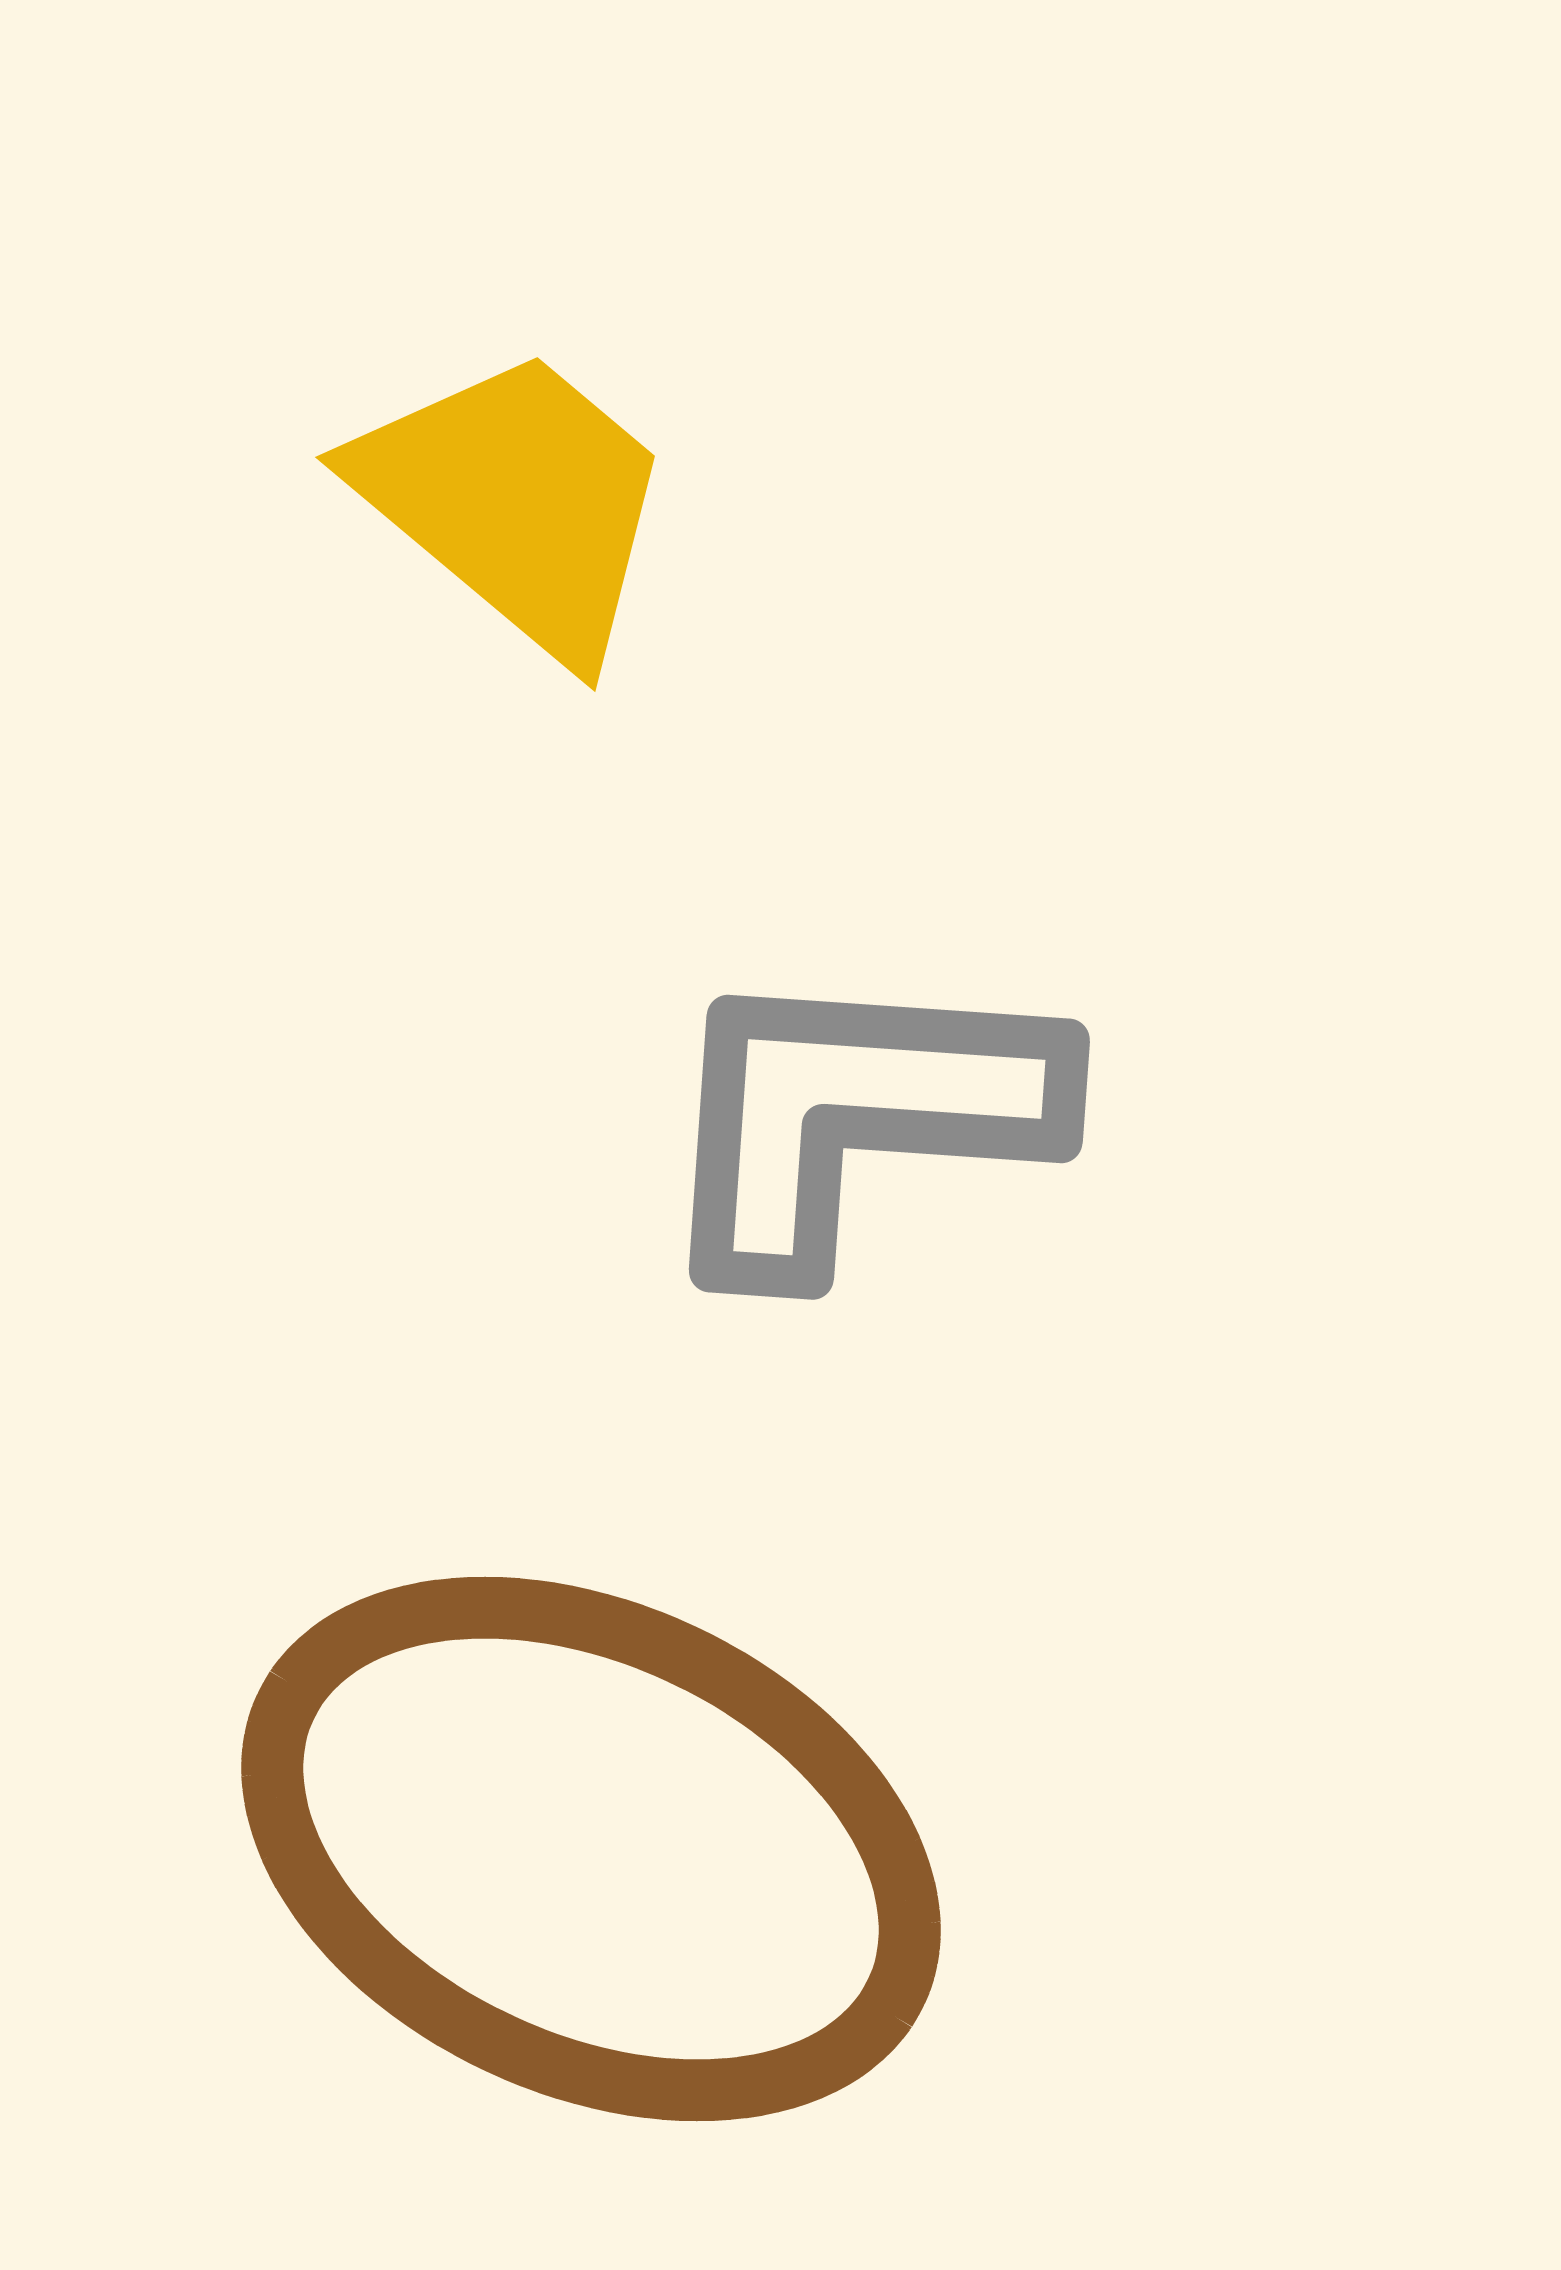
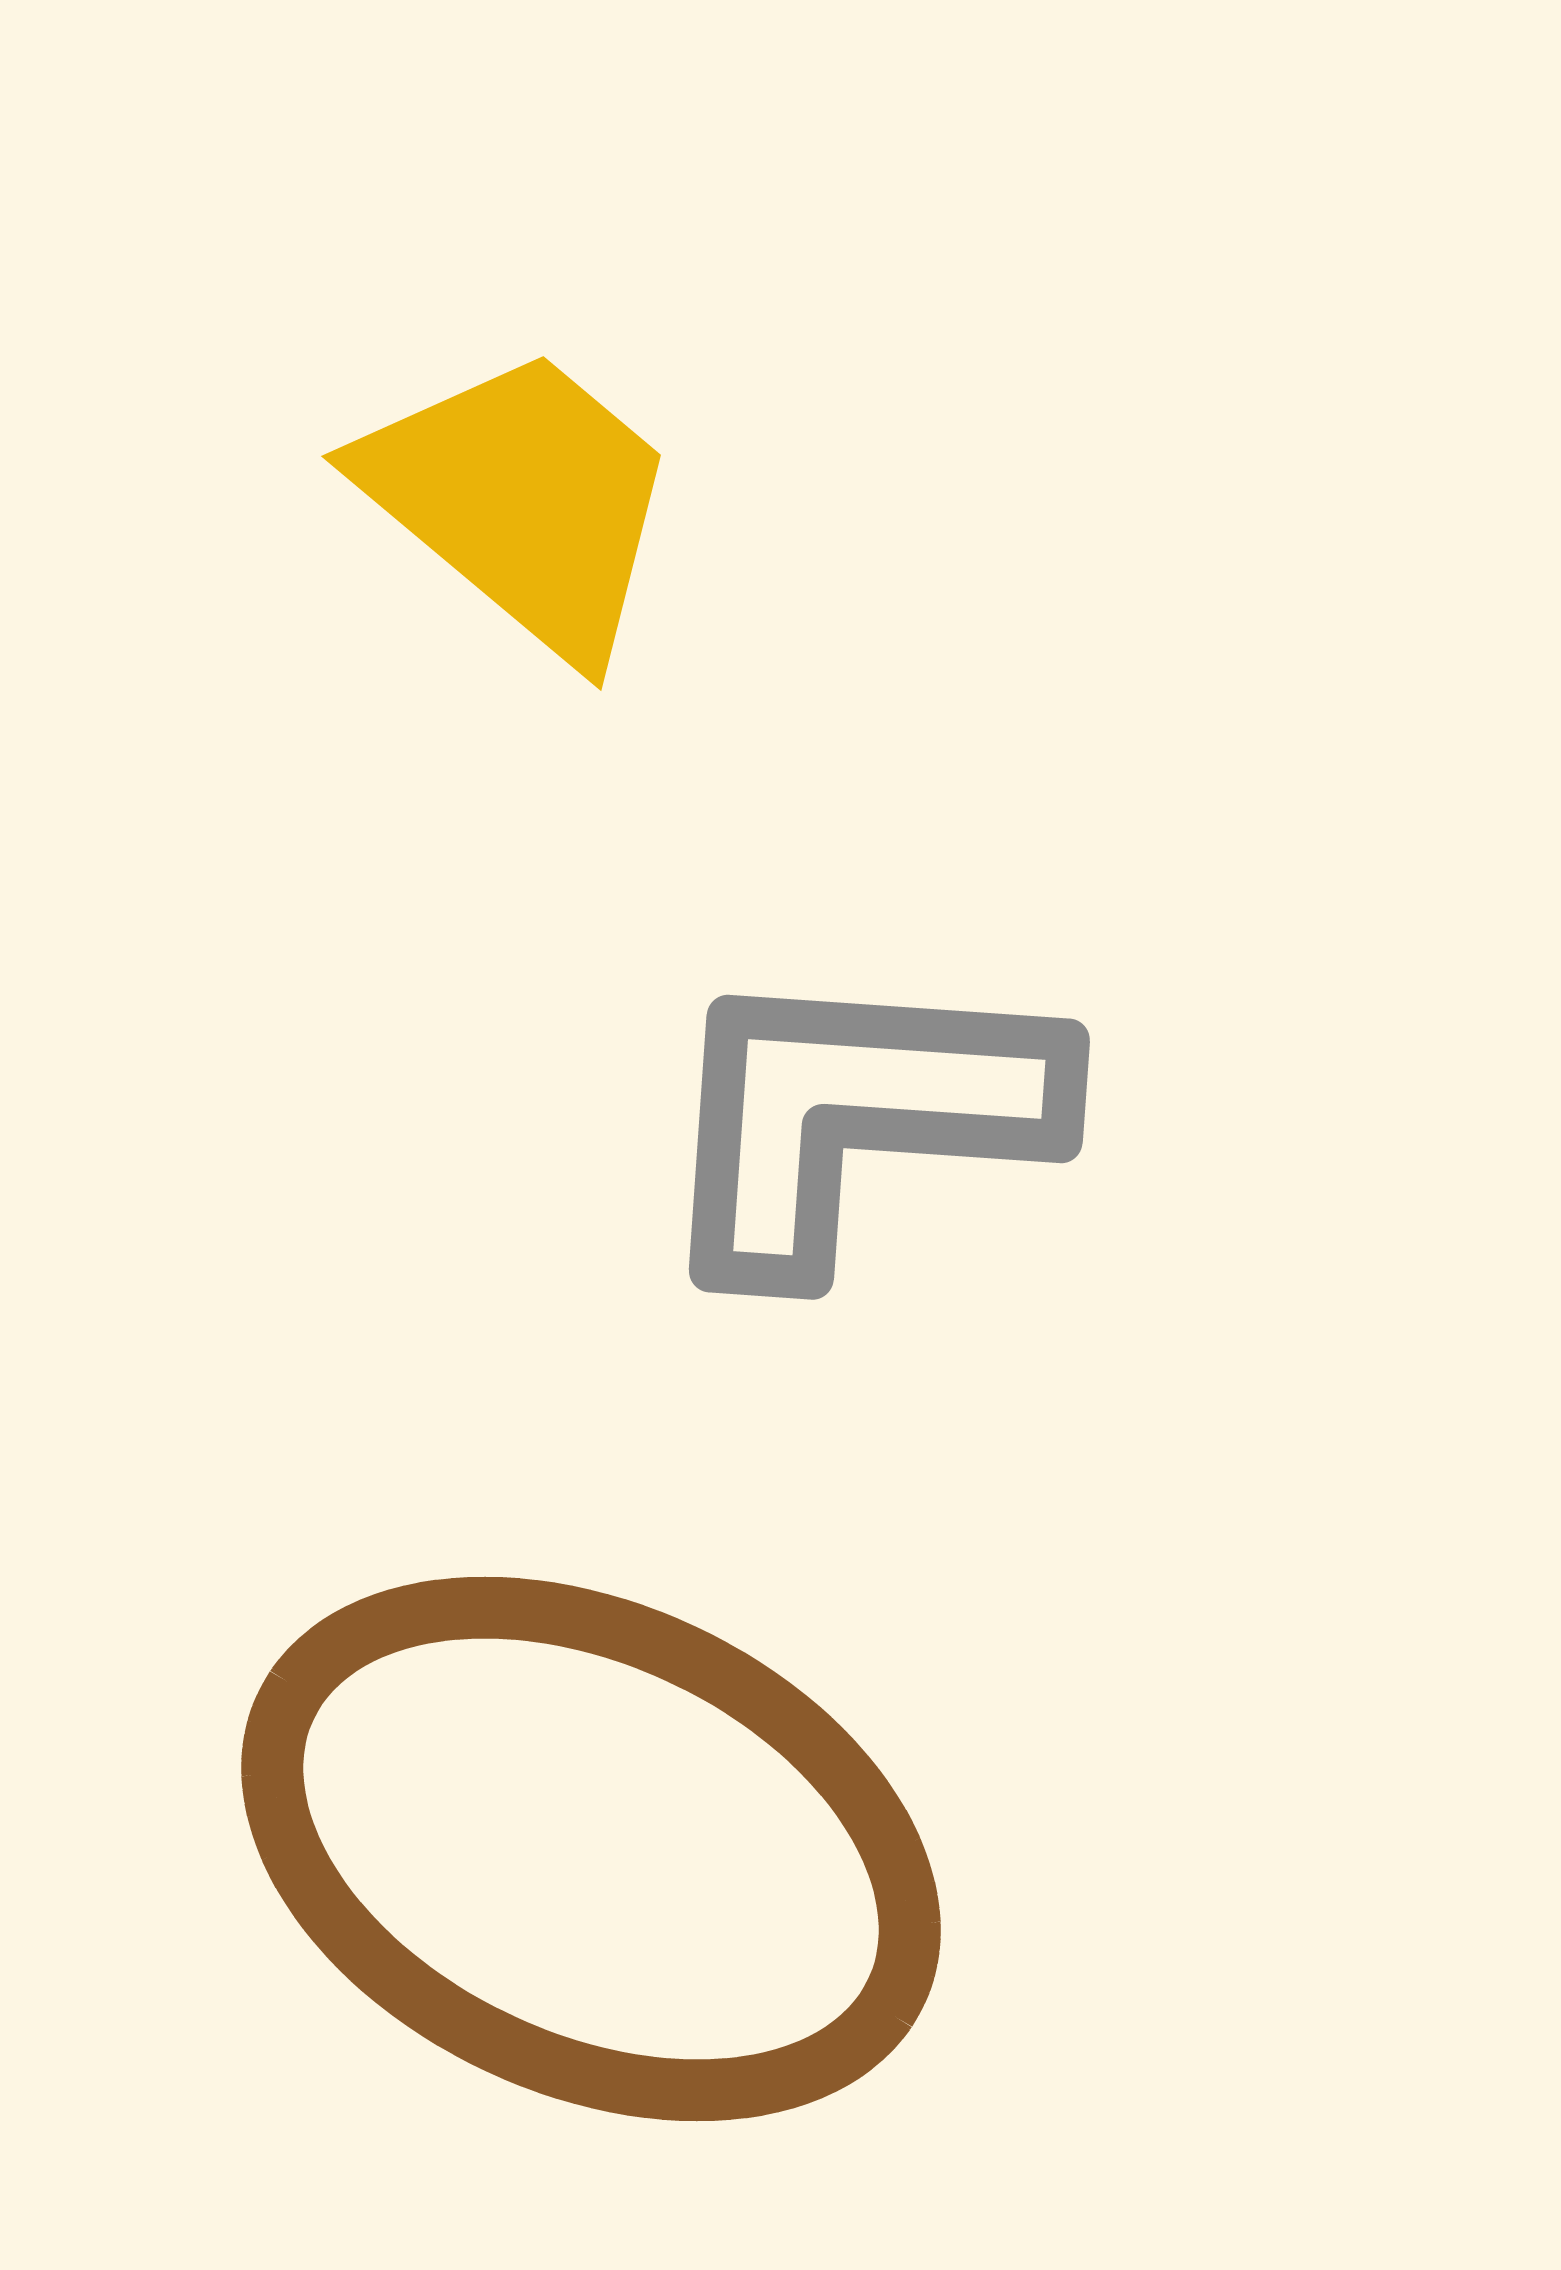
yellow trapezoid: moved 6 px right, 1 px up
